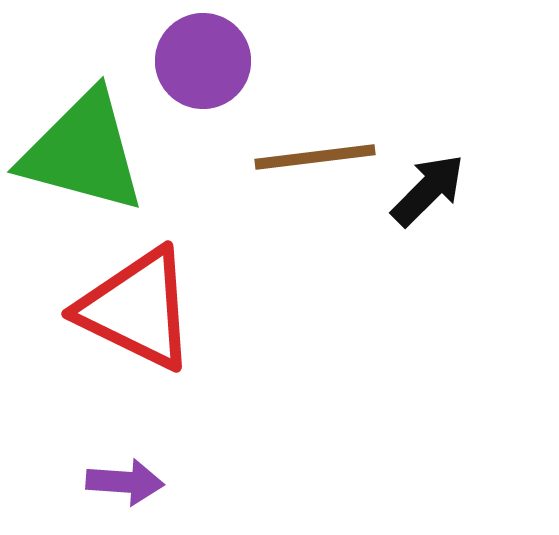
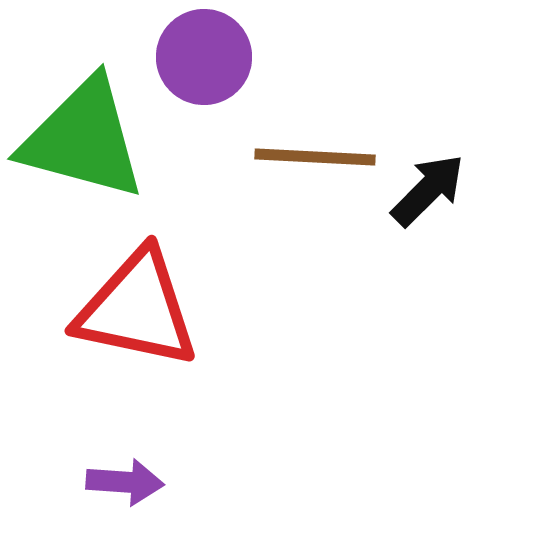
purple circle: moved 1 px right, 4 px up
green triangle: moved 13 px up
brown line: rotated 10 degrees clockwise
red triangle: rotated 14 degrees counterclockwise
